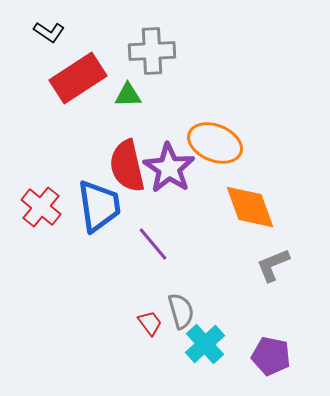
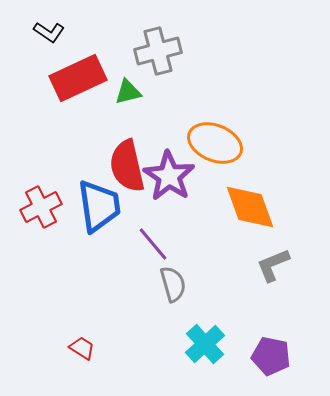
gray cross: moved 6 px right; rotated 12 degrees counterclockwise
red rectangle: rotated 8 degrees clockwise
green triangle: moved 3 px up; rotated 12 degrees counterclockwise
purple star: moved 8 px down
red cross: rotated 24 degrees clockwise
gray semicircle: moved 8 px left, 27 px up
red trapezoid: moved 68 px left, 25 px down; rotated 20 degrees counterclockwise
